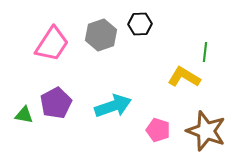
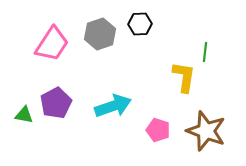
gray hexagon: moved 1 px left, 1 px up
yellow L-shape: rotated 68 degrees clockwise
